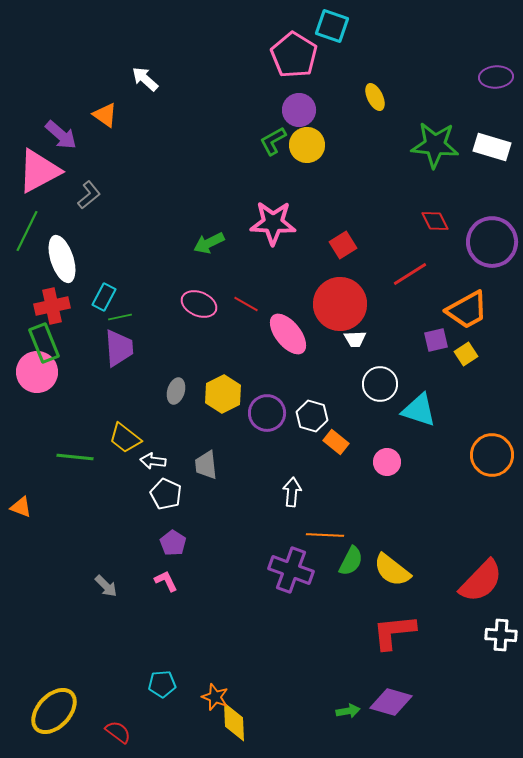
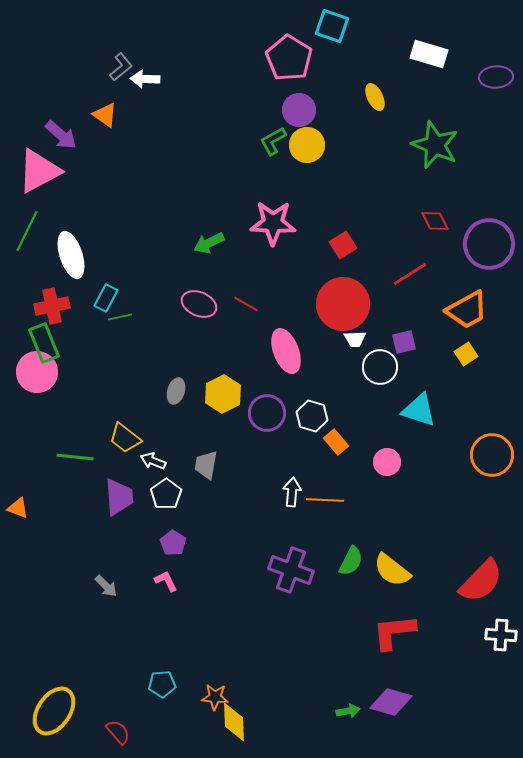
pink pentagon at (294, 55): moved 5 px left, 3 px down
white arrow at (145, 79): rotated 40 degrees counterclockwise
green star at (435, 145): rotated 18 degrees clockwise
white rectangle at (492, 147): moved 63 px left, 93 px up
gray L-shape at (89, 195): moved 32 px right, 128 px up
purple circle at (492, 242): moved 3 px left, 2 px down
white ellipse at (62, 259): moved 9 px right, 4 px up
cyan rectangle at (104, 297): moved 2 px right, 1 px down
red circle at (340, 304): moved 3 px right
pink ellipse at (288, 334): moved 2 px left, 17 px down; rotated 18 degrees clockwise
purple square at (436, 340): moved 32 px left, 2 px down
purple trapezoid at (119, 348): moved 149 px down
white circle at (380, 384): moved 17 px up
orange rectangle at (336, 442): rotated 10 degrees clockwise
white arrow at (153, 461): rotated 15 degrees clockwise
gray trapezoid at (206, 465): rotated 16 degrees clockwise
white pentagon at (166, 494): rotated 12 degrees clockwise
orange triangle at (21, 507): moved 3 px left, 1 px down
orange line at (325, 535): moved 35 px up
orange star at (215, 697): rotated 16 degrees counterclockwise
yellow ellipse at (54, 711): rotated 9 degrees counterclockwise
red semicircle at (118, 732): rotated 12 degrees clockwise
